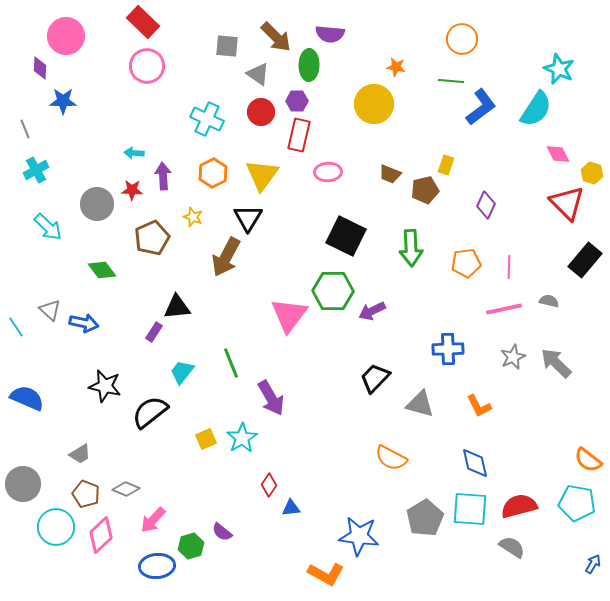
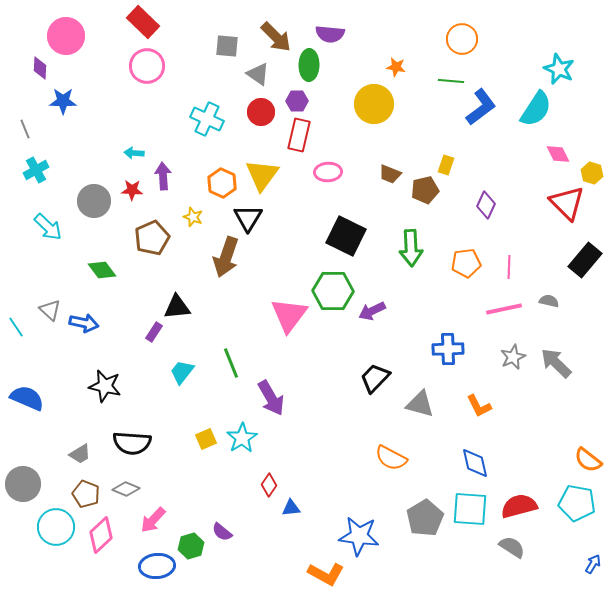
orange hexagon at (213, 173): moved 9 px right, 10 px down; rotated 8 degrees counterclockwise
gray circle at (97, 204): moved 3 px left, 3 px up
brown arrow at (226, 257): rotated 9 degrees counterclockwise
black semicircle at (150, 412): moved 18 px left, 31 px down; rotated 138 degrees counterclockwise
